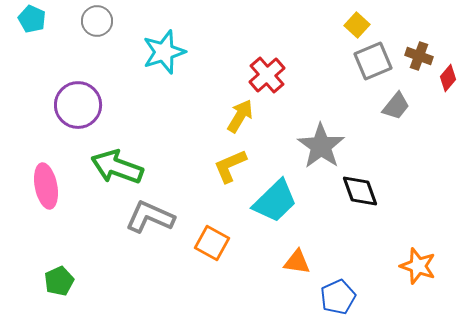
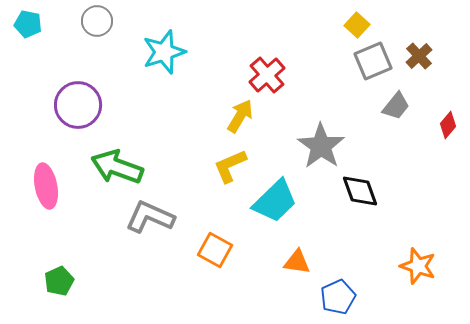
cyan pentagon: moved 4 px left, 5 px down; rotated 12 degrees counterclockwise
brown cross: rotated 28 degrees clockwise
red diamond: moved 47 px down
orange square: moved 3 px right, 7 px down
